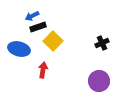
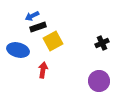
yellow square: rotated 18 degrees clockwise
blue ellipse: moved 1 px left, 1 px down
